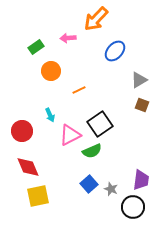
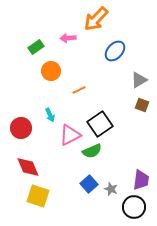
red circle: moved 1 px left, 3 px up
yellow square: rotated 30 degrees clockwise
black circle: moved 1 px right
